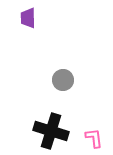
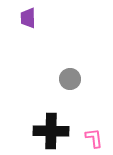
gray circle: moved 7 px right, 1 px up
black cross: rotated 16 degrees counterclockwise
